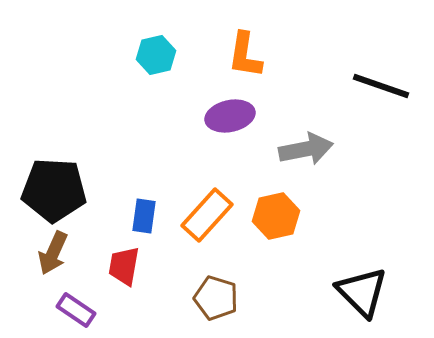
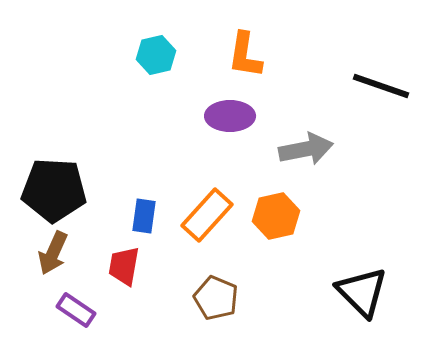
purple ellipse: rotated 12 degrees clockwise
brown pentagon: rotated 6 degrees clockwise
